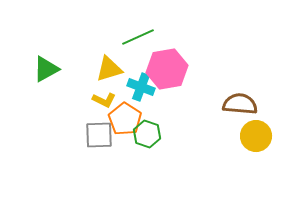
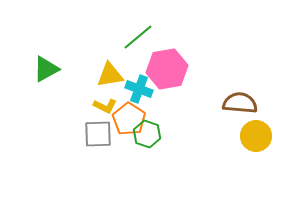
green line: rotated 16 degrees counterclockwise
yellow triangle: moved 1 px right, 6 px down; rotated 8 degrees clockwise
cyan cross: moved 2 px left, 2 px down
yellow L-shape: moved 1 px right, 6 px down
brown semicircle: moved 1 px up
orange pentagon: moved 4 px right
gray square: moved 1 px left, 1 px up
